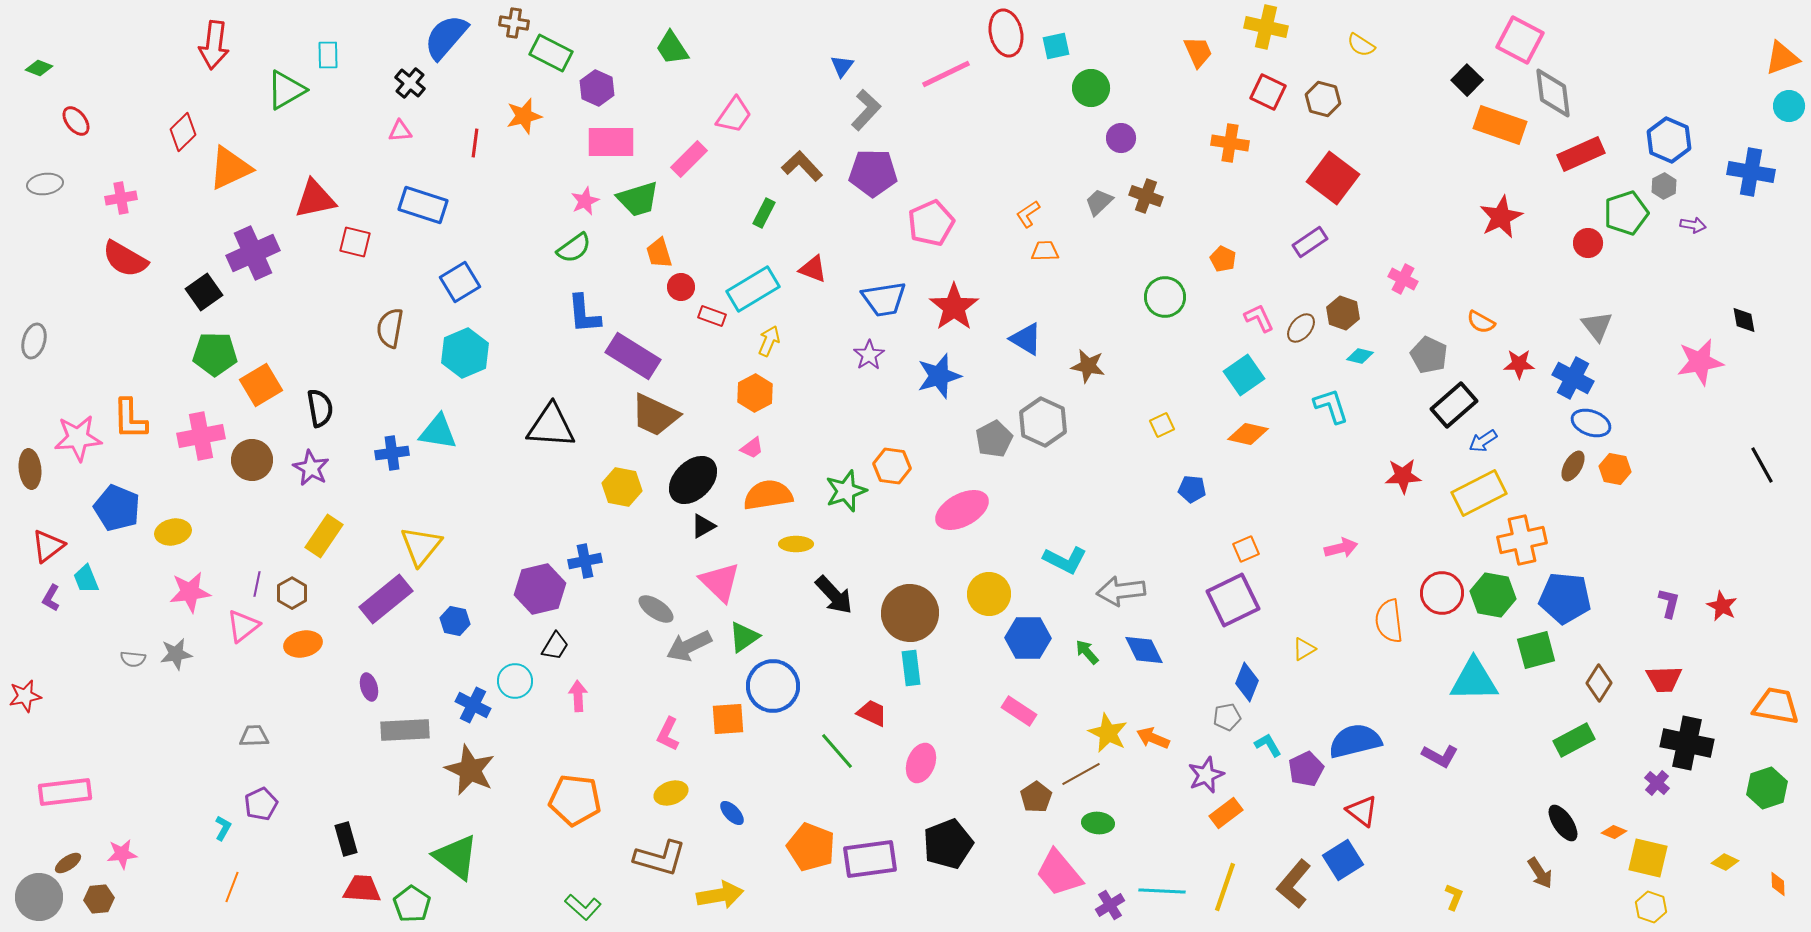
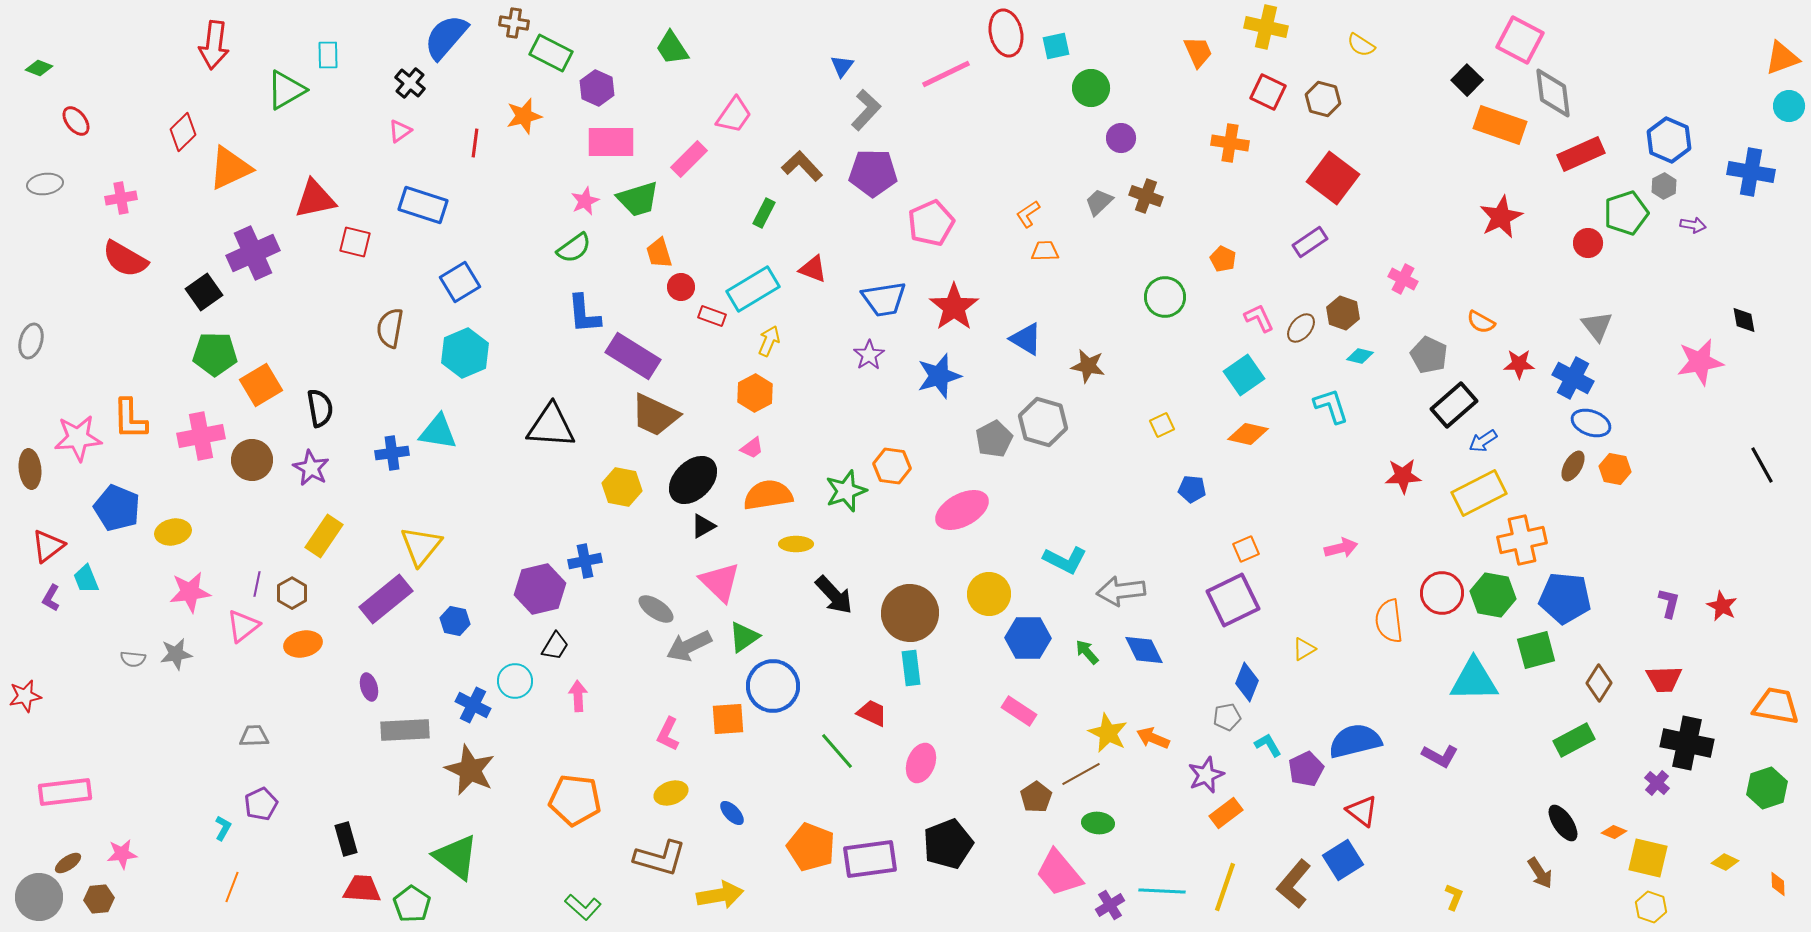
pink triangle at (400, 131): rotated 30 degrees counterclockwise
gray ellipse at (34, 341): moved 3 px left
gray hexagon at (1043, 422): rotated 9 degrees counterclockwise
